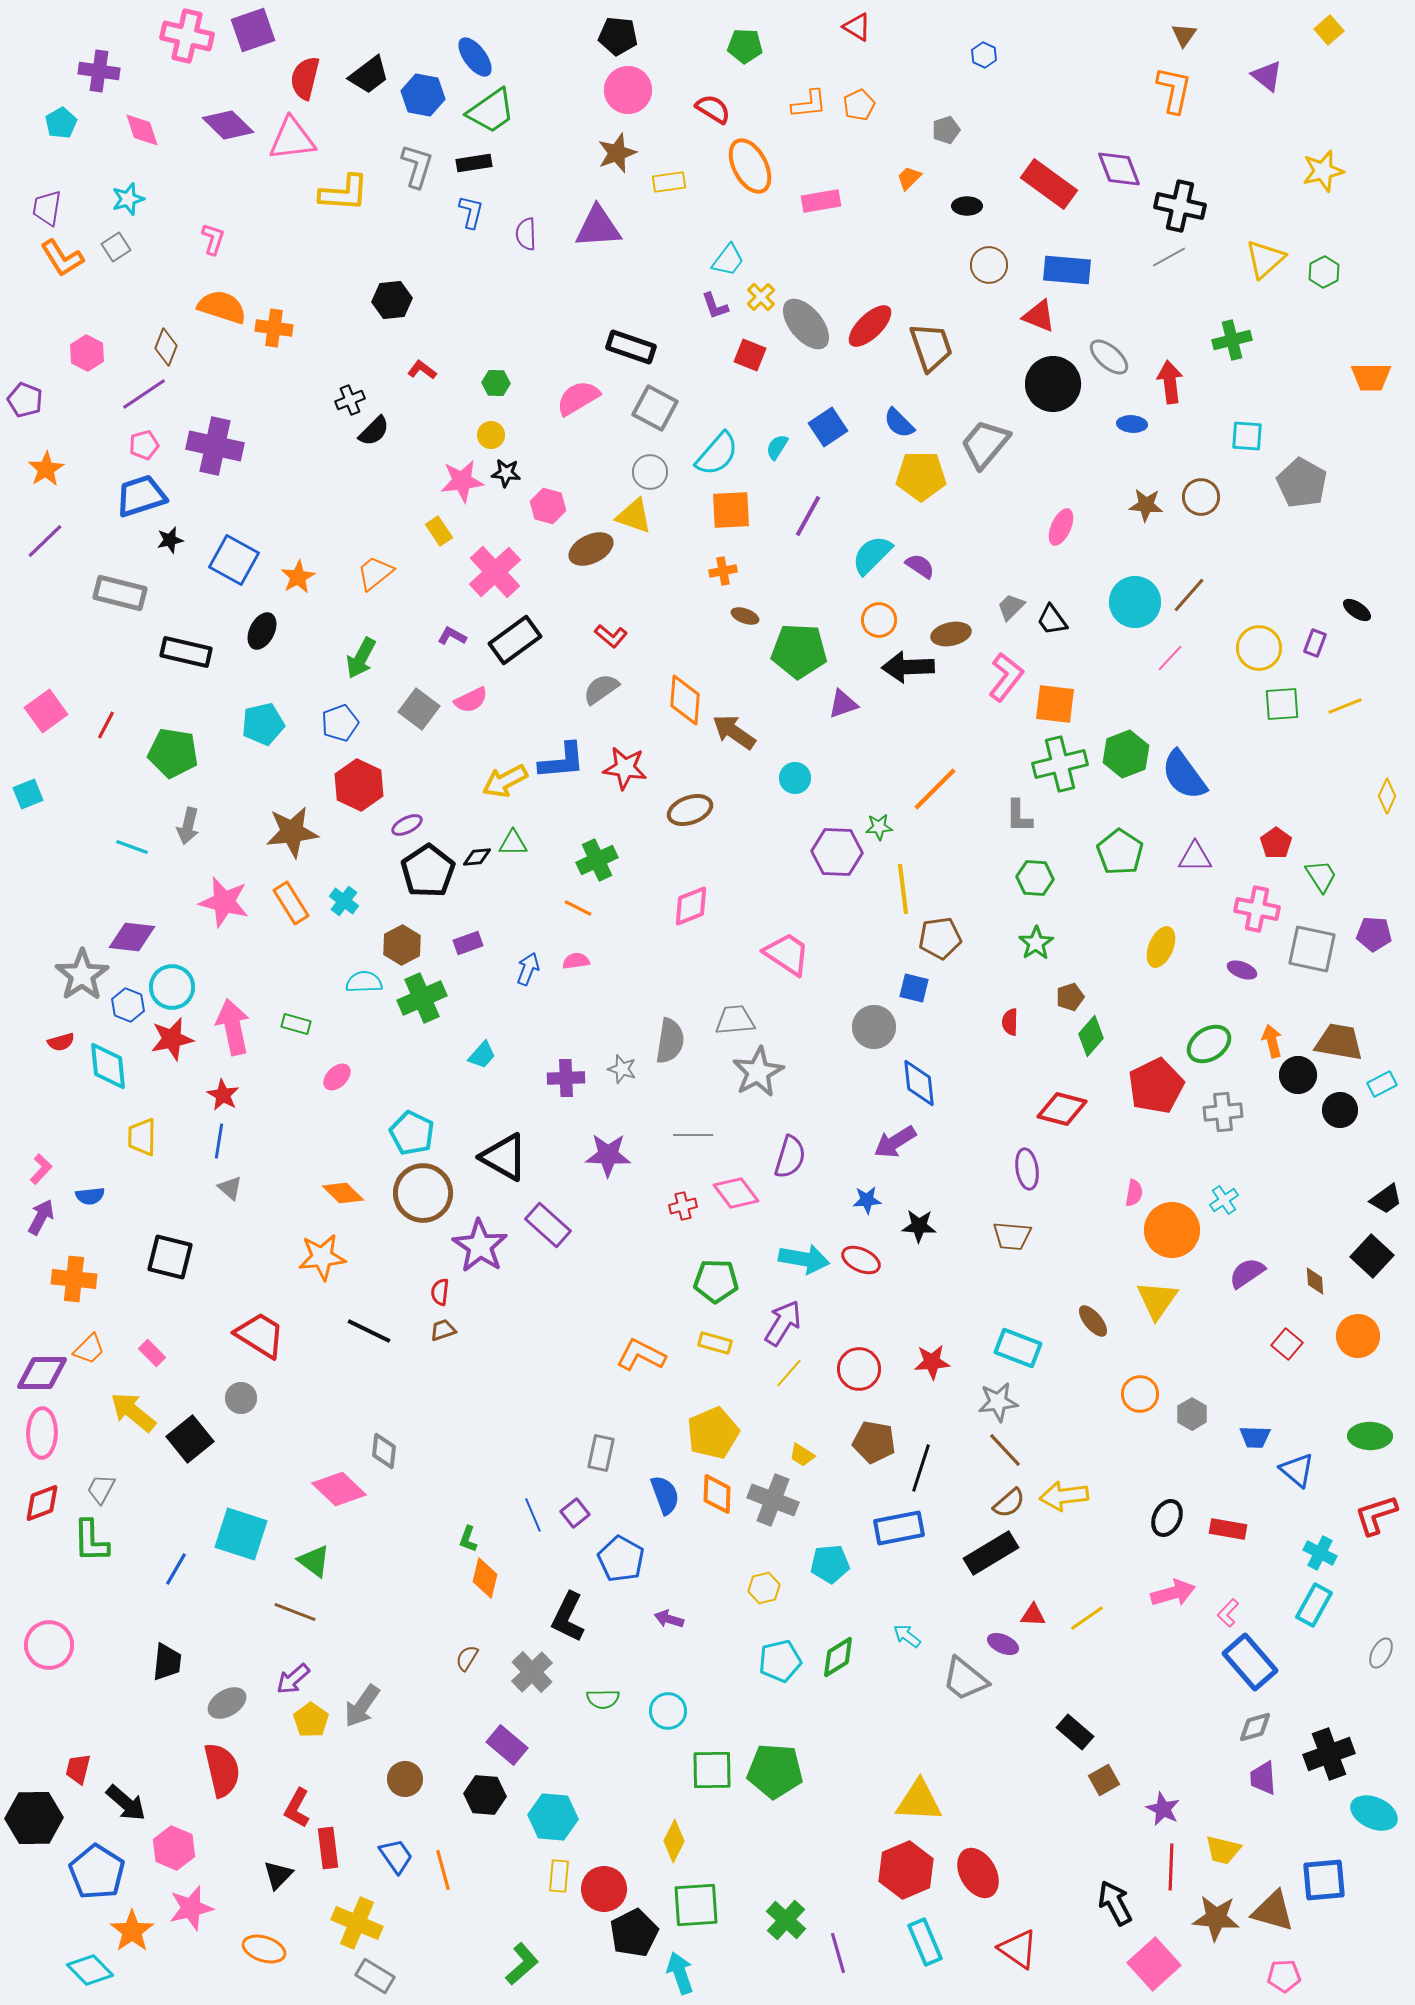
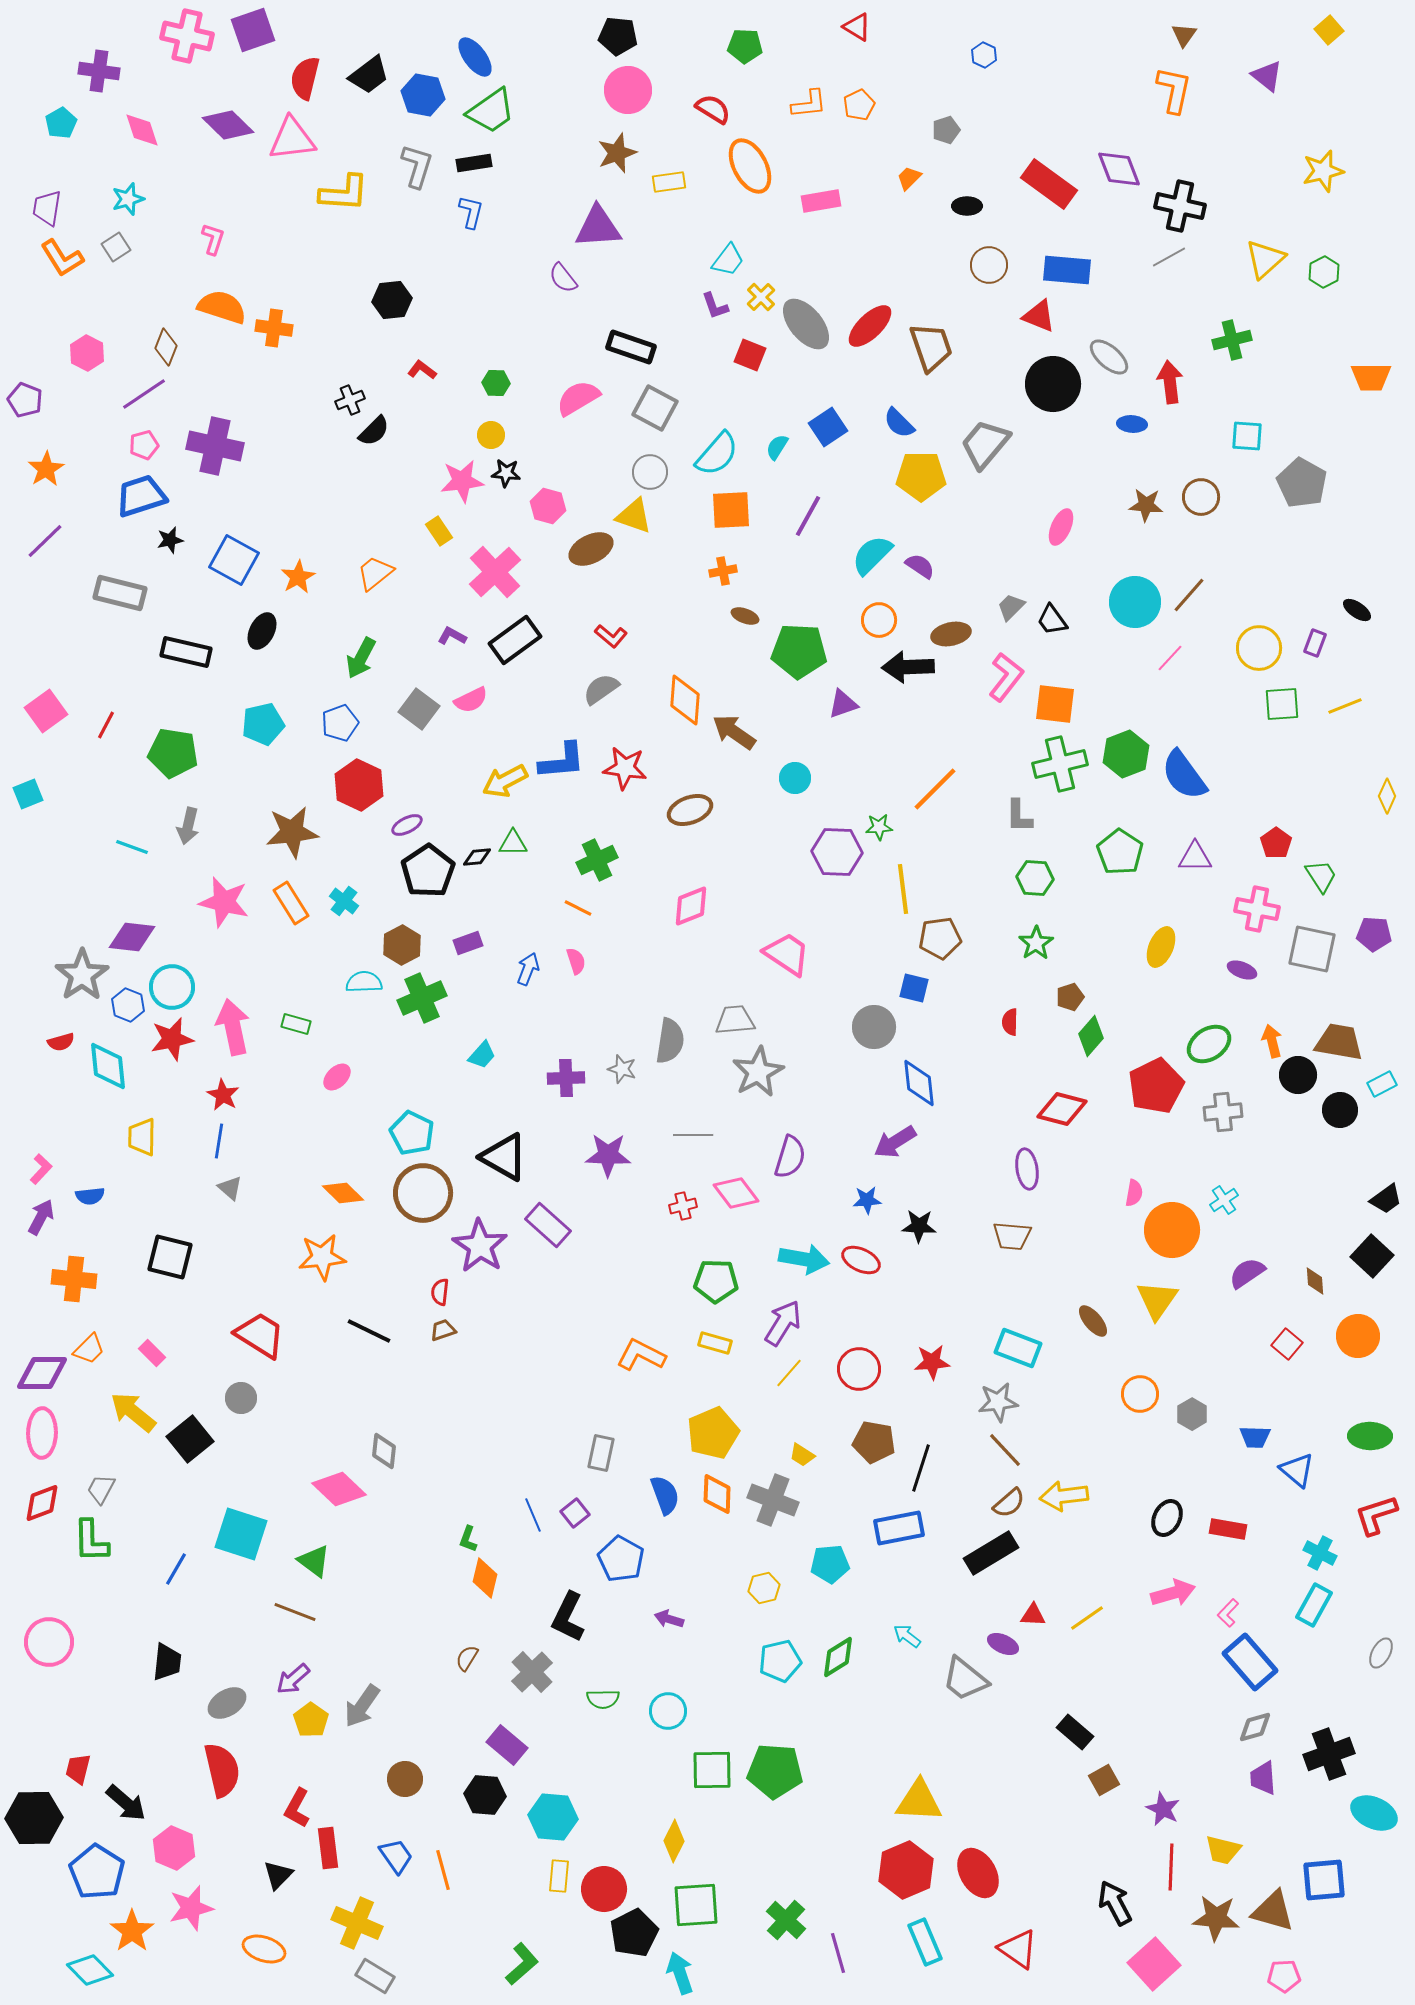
purple semicircle at (526, 234): moved 37 px right, 44 px down; rotated 36 degrees counterclockwise
pink semicircle at (576, 961): rotated 80 degrees clockwise
pink circle at (49, 1645): moved 3 px up
